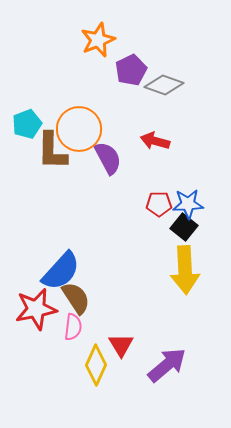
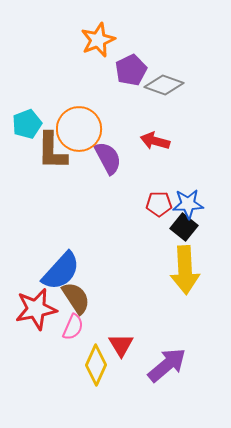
pink semicircle: rotated 16 degrees clockwise
